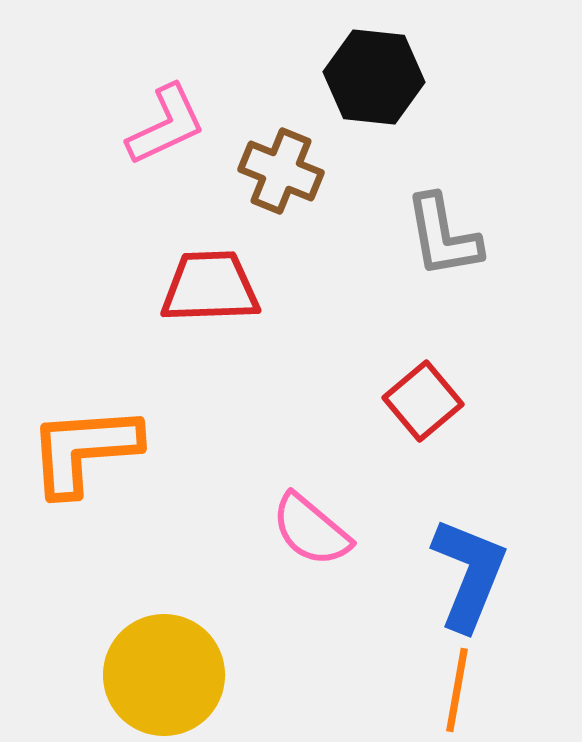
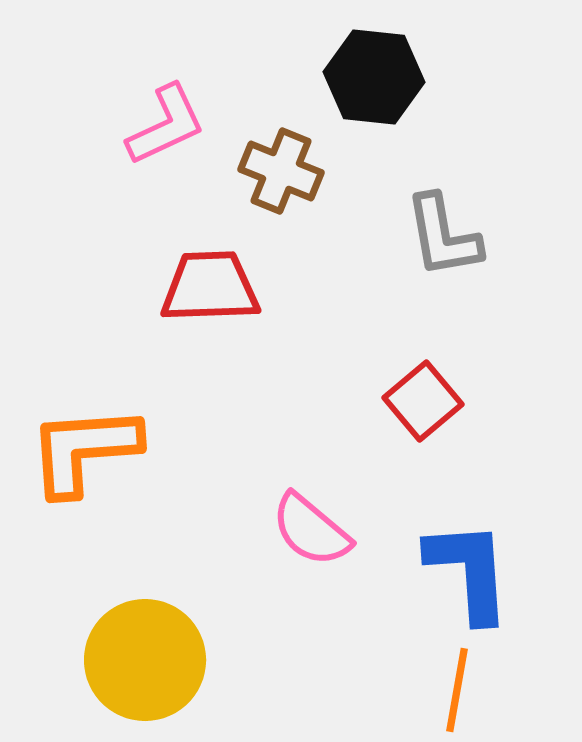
blue L-shape: moved 3 px up; rotated 26 degrees counterclockwise
yellow circle: moved 19 px left, 15 px up
